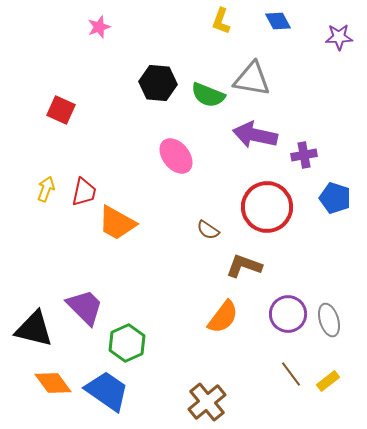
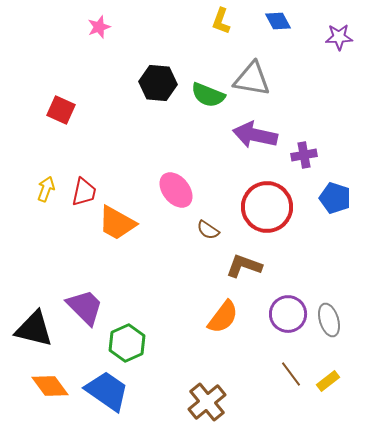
pink ellipse: moved 34 px down
orange diamond: moved 3 px left, 3 px down
